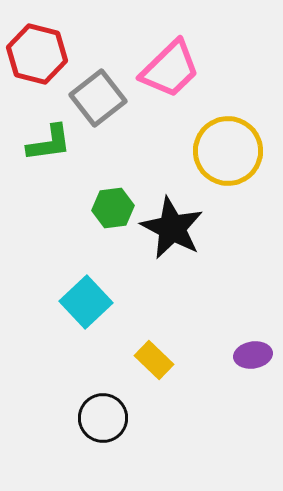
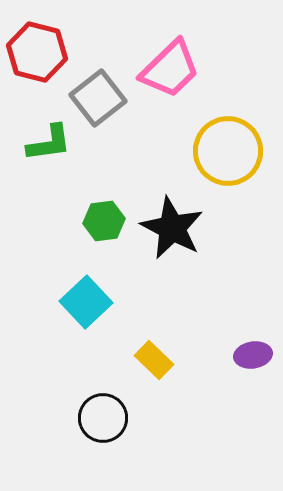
red hexagon: moved 2 px up
green hexagon: moved 9 px left, 13 px down
